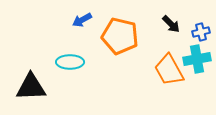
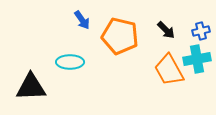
blue arrow: rotated 96 degrees counterclockwise
black arrow: moved 5 px left, 6 px down
blue cross: moved 1 px up
